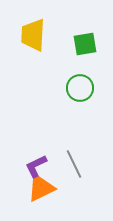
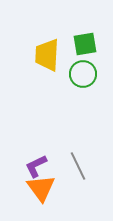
yellow trapezoid: moved 14 px right, 20 px down
green circle: moved 3 px right, 14 px up
gray line: moved 4 px right, 2 px down
orange triangle: rotated 40 degrees counterclockwise
